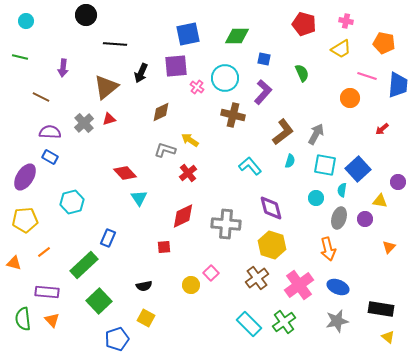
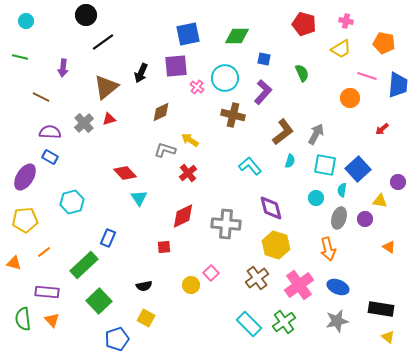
black line at (115, 44): moved 12 px left, 2 px up; rotated 40 degrees counterclockwise
yellow hexagon at (272, 245): moved 4 px right
orange triangle at (389, 247): rotated 40 degrees counterclockwise
